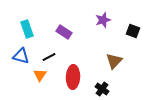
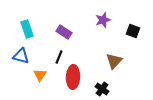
black line: moved 10 px right; rotated 40 degrees counterclockwise
